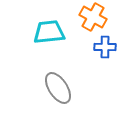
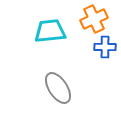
orange cross: moved 1 px right, 2 px down; rotated 36 degrees clockwise
cyan trapezoid: moved 1 px right, 1 px up
